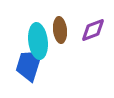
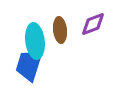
purple diamond: moved 6 px up
cyan ellipse: moved 3 px left
